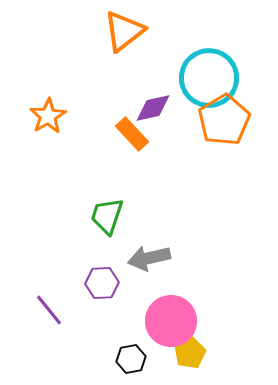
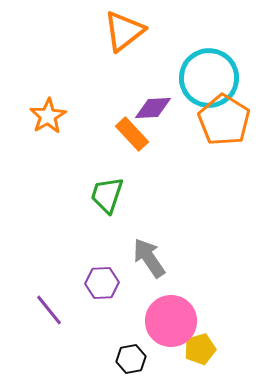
purple diamond: rotated 9 degrees clockwise
orange pentagon: rotated 9 degrees counterclockwise
green trapezoid: moved 21 px up
gray arrow: rotated 69 degrees clockwise
yellow pentagon: moved 10 px right, 4 px up; rotated 12 degrees clockwise
